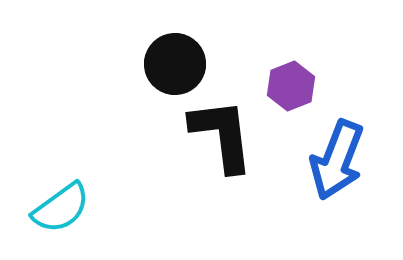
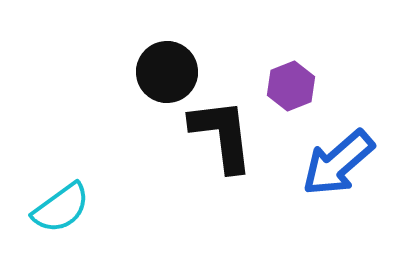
black circle: moved 8 px left, 8 px down
blue arrow: moved 1 px right, 3 px down; rotated 28 degrees clockwise
